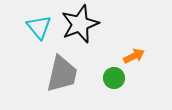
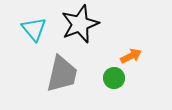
cyan triangle: moved 5 px left, 2 px down
orange arrow: moved 3 px left
